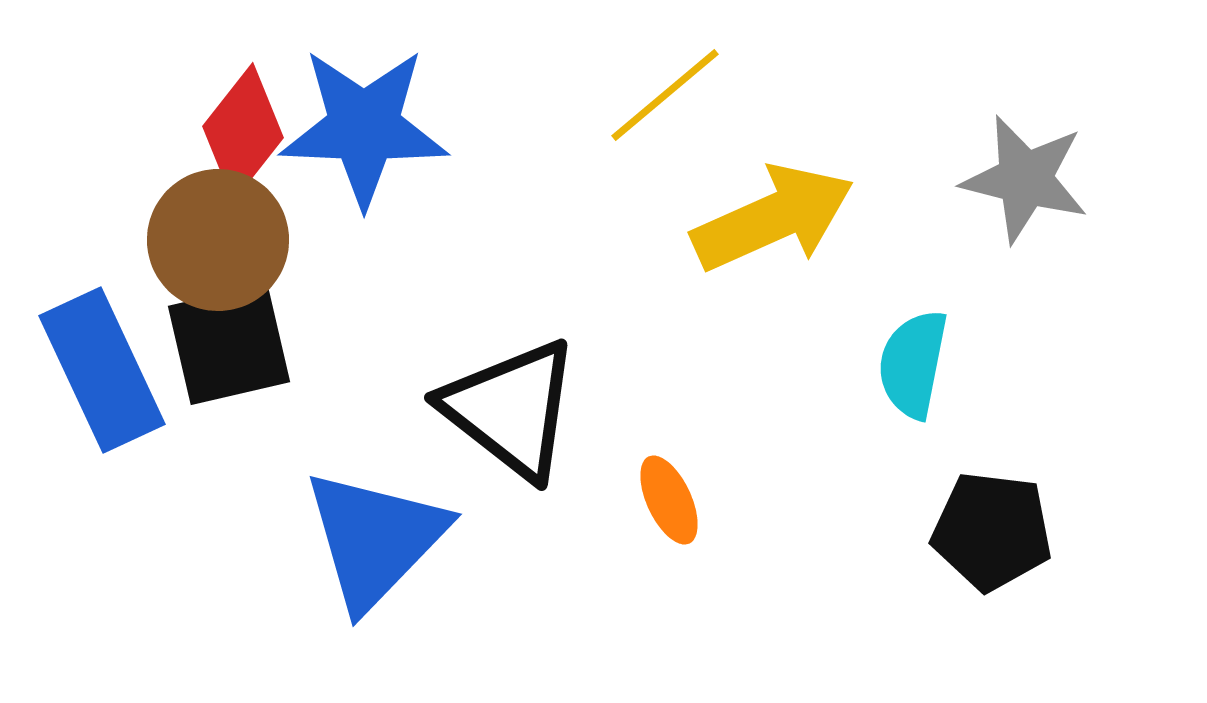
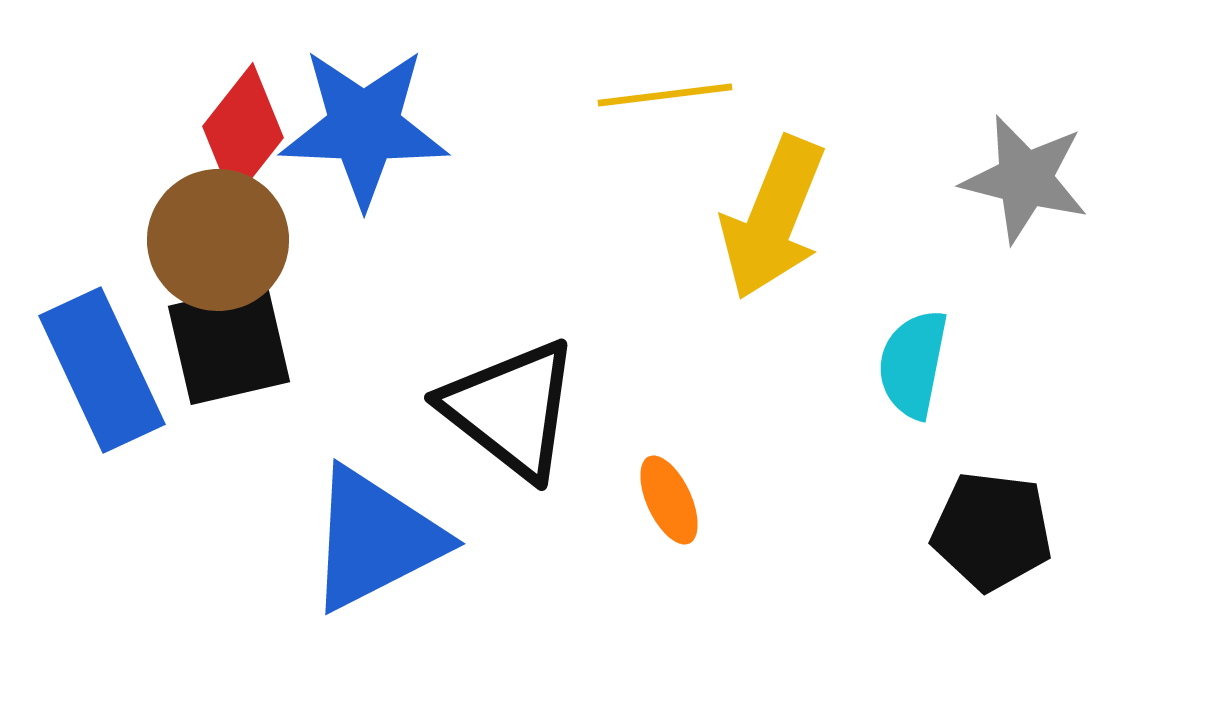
yellow line: rotated 33 degrees clockwise
yellow arrow: rotated 136 degrees clockwise
blue triangle: rotated 19 degrees clockwise
